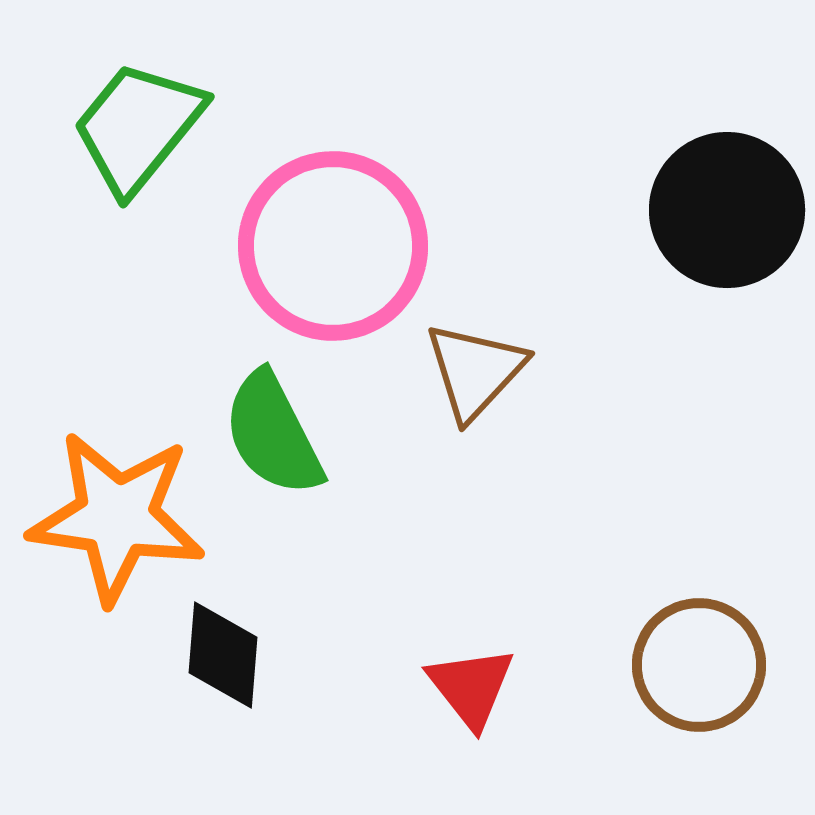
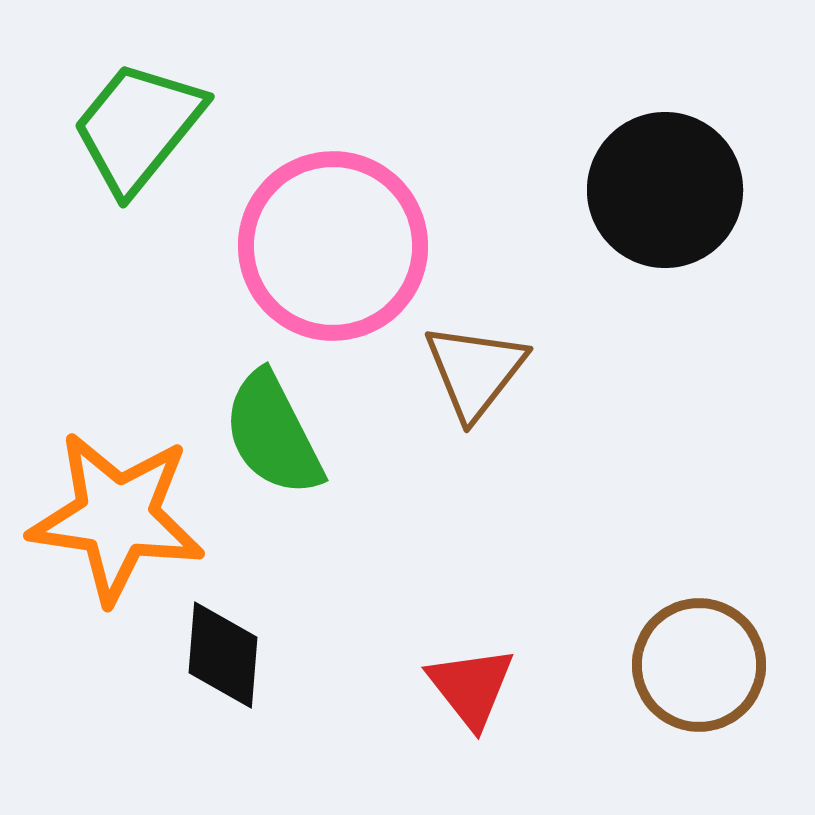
black circle: moved 62 px left, 20 px up
brown triangle: rotated 5 degrees counterclockwise
